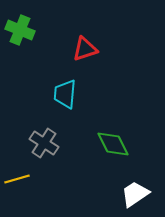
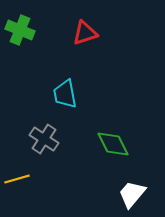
red triangle: moved 16 px up
cyan trapezoid: rotated 16 degrees counterclockwise
gray cross: moved 4 px up
white trapezoid: moved 3 px left; rotated 16 degrees counterclockwise
